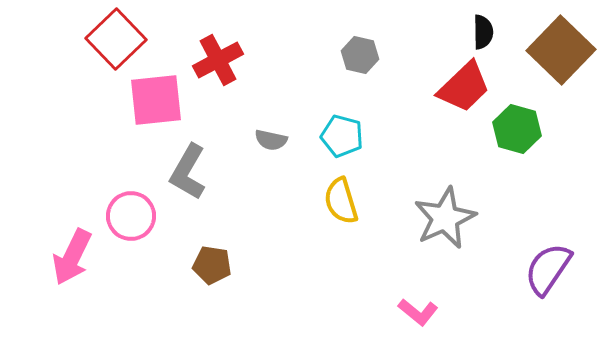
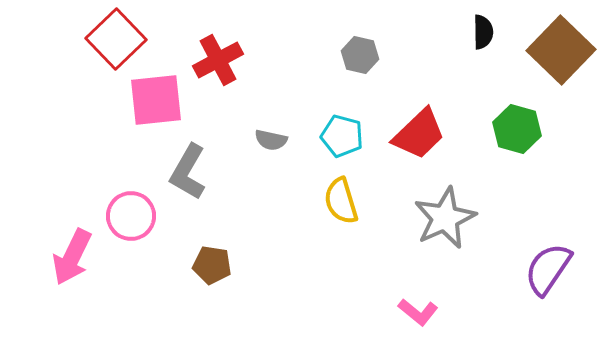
red trapezoid: moved 45 px left, 47 px down
